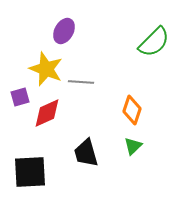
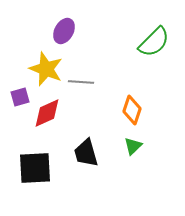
black square: moved 5 px right, 4 px up
